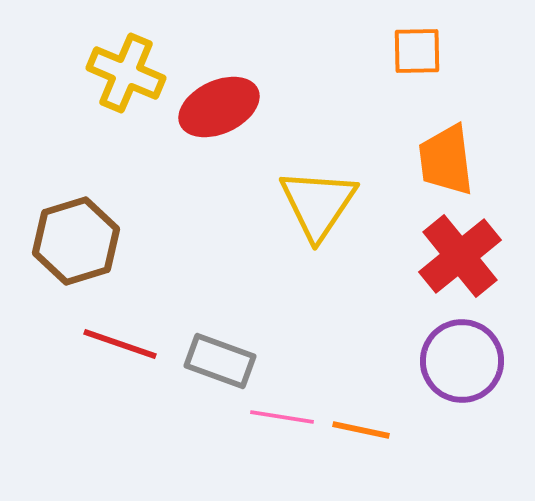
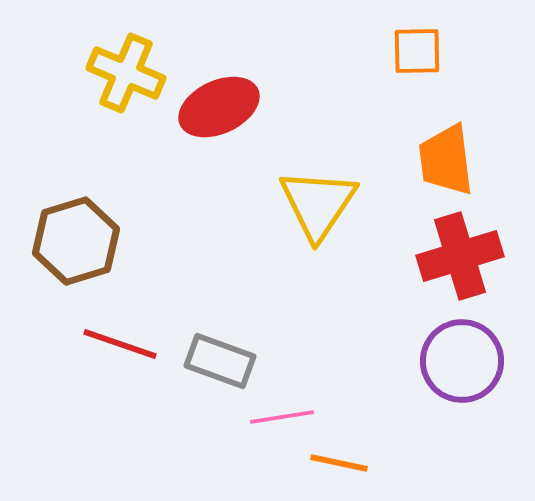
red cross: rotated 22 degrees clockwise
pink line: rotated 18 degrees counterclockwise
orange line: moved 22 px left, 33 px down
